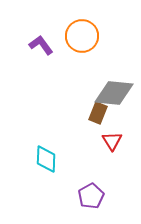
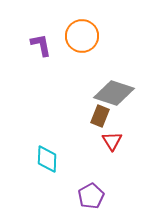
purple L-shape: rotated 25 degrees clockwise
gray diamond: rotated 12 degrees clockwise
brown rectangle: moved 2 px right, 3 px down
cyan diamond: moved 1 px right
